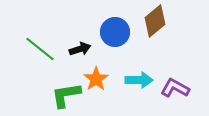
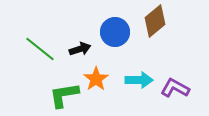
green L-shape: moved 2 px left
